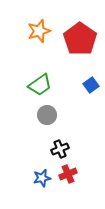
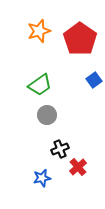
blue square: moved 3 px right, 5 px up
red cross: moved 10 px right, 7 px up; rotated 18 degrees counterclockwise
